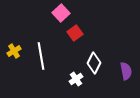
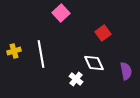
red square: moved 28 px right
yellow cross: rotated 16 degrees clockwise
white line: moved 2 px up
white diamond: rotated 50 degrees counterclockwise
white cross: rotated 16 degrees counterclockwise
